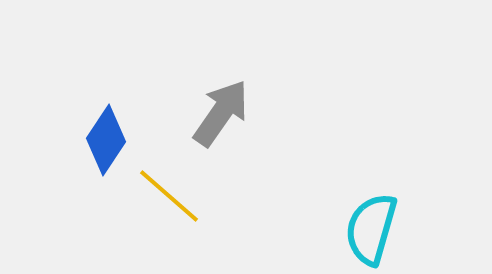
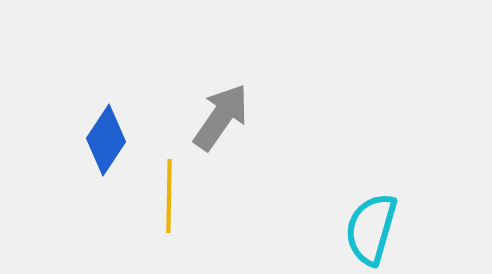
gray arrow: moved 4 px down
yellow line: rotated 50 degrees clockwise
